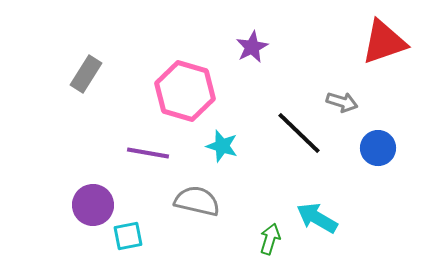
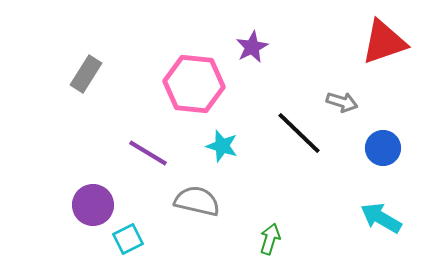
pink hexagon: moved 9 px right, 7 px up; rotated 10 degrees counterclockwise
blue circle: moved 5 px right
purple line: rotated 21 degrees clockwise
cyan arrow: moved 64 px right
cyan square: moved 3 px down; rotated 16 degrees counterclockwise
